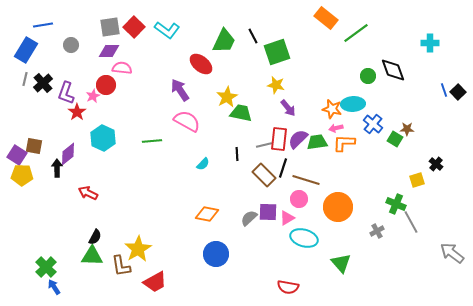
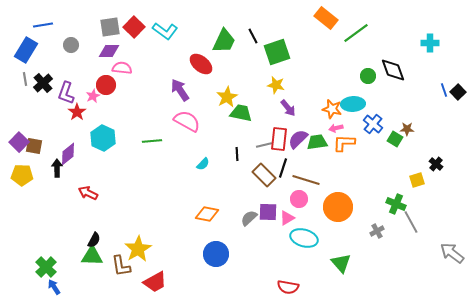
cyan L-shape at (167, 30): moved 2 px left, 1 px down
gray line at (25, 79): rotated 24 degrees counterclockwise
purple square at (17, 155): moved 2 px right, 13 px up; rotated 12 degrees clockwise
black semicircle at (95, 237): moved 1 px left, 3 px down
